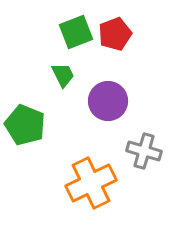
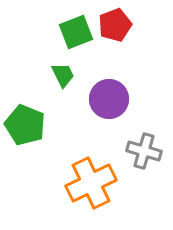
red pentagon: moved 9 px up
purple circle: moved 1 px right, 2 px up
